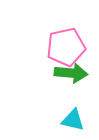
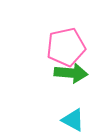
cyan triangle: rotated 15 degrees clockwise
